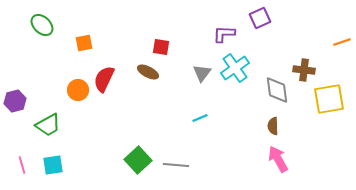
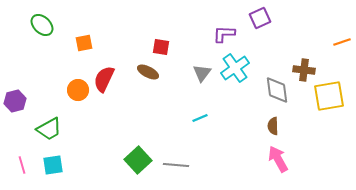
yellow square: moved 3 px up
green trapezoid: moved 1 px right, 4 px down
